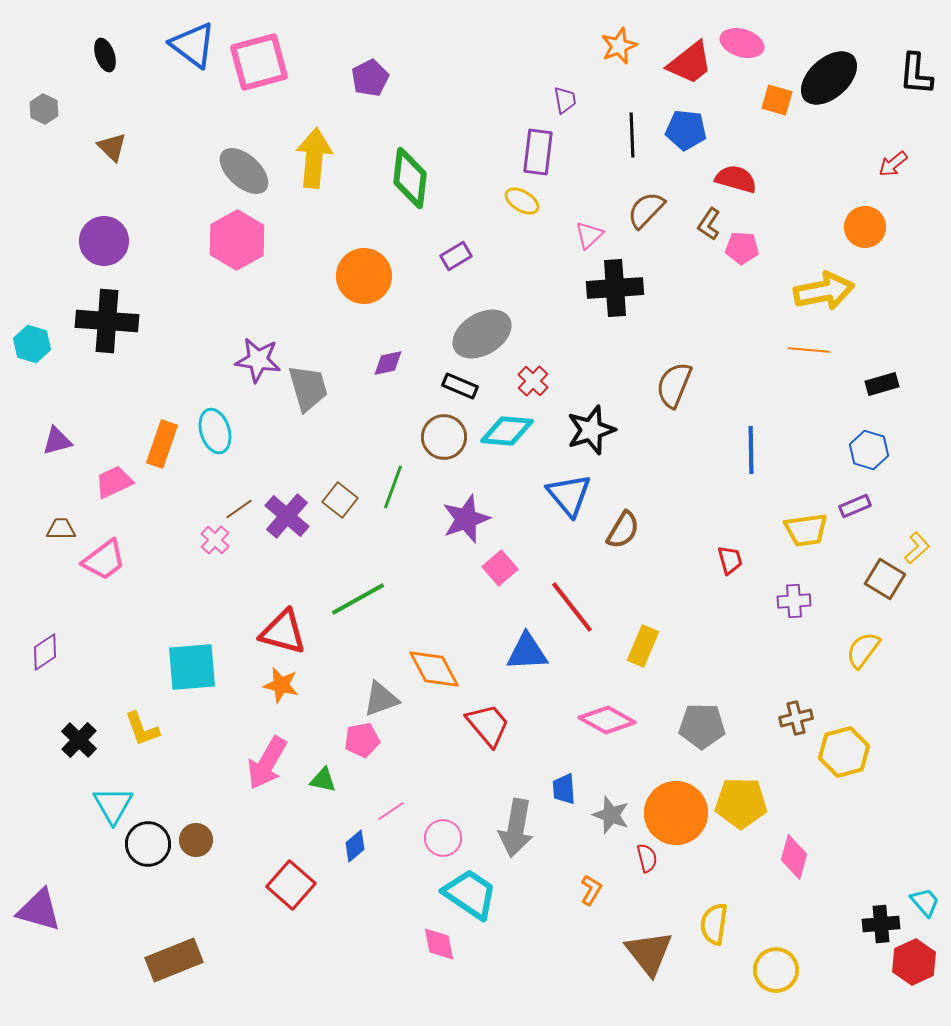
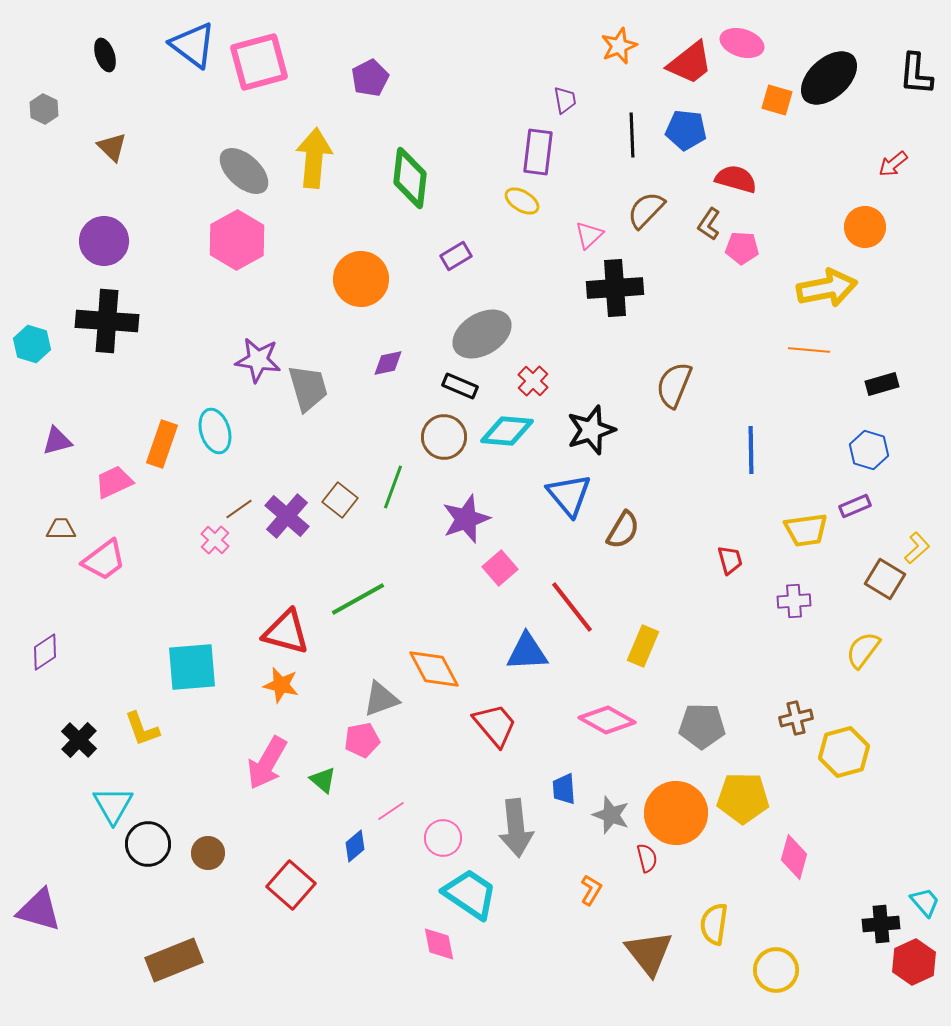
orange circle at (364, 276): moved 3 px left, 3 px down
yellow arrow at (824, 291): moved 3 px right, 3 px up
red triangle at (283, 632): moved 3 px right
red trapezoid at (488, 725): moved 7 px right
green triangle at (323, 780): rotated 28 degrees clockwise
yellow pentagon at (741, 803): moved 2 px right, 5 px up
gray arrow at (516, 828): rotated 16 degrees counterclockwise
brown circle at (196, 840): moved 12 px right, 13 px down
